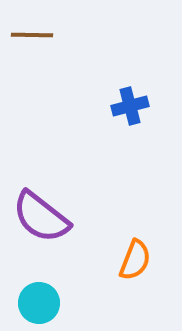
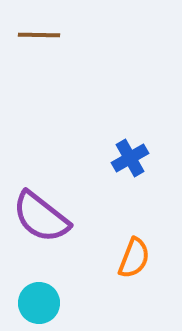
brown line: moved 7 px right
blue cross: moved 52 px down; rotated 15 degrees counterclockwise
orange semicircle: moved 1 px left, 2 px up
